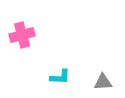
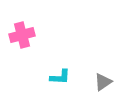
gray triangle: rotated 30 degrees counterclockwise
